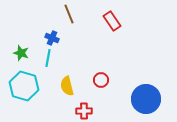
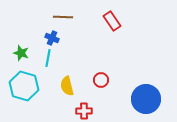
brown line: moved 6 px left, 3 px down; rotated 66 degrees counterclockwise
